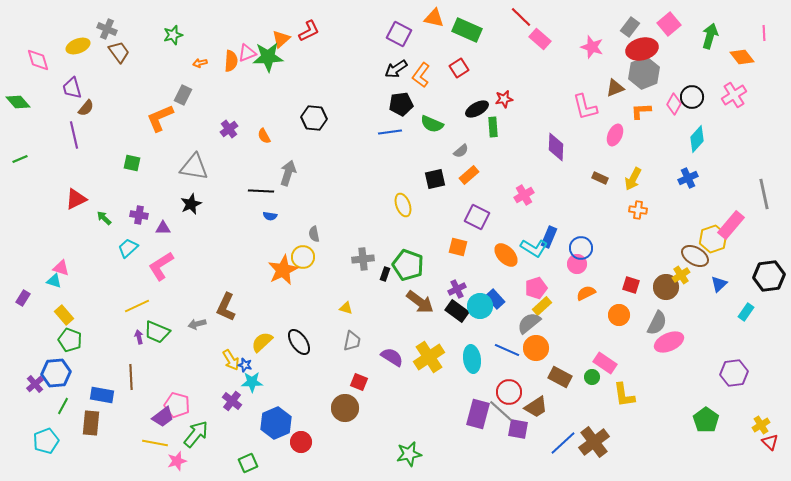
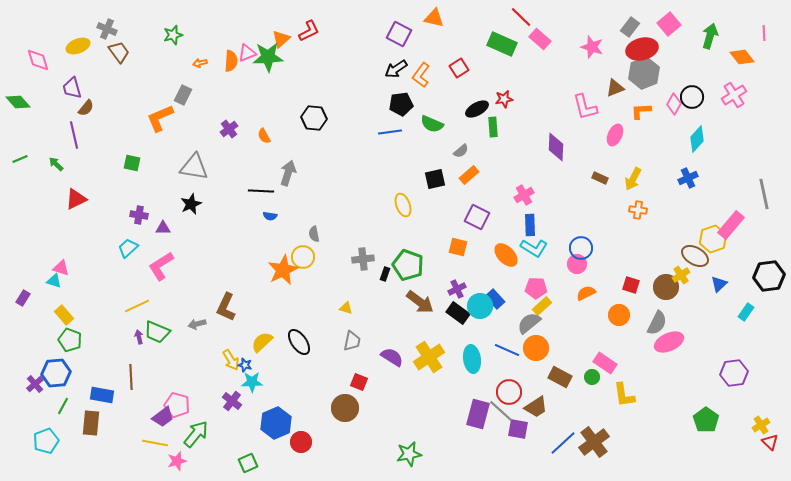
green rectangle at (467, 30): moved 35 px right, 14 px down
green arrow at (104, 218): moved 48 px left, 54 px up
blue rectangle at (549, 237): moved 19 px left, 12 px up; rotated 25 degrees counterclockwise
pink pentagon at (536, 288): rotated 20 degrees clockwise
black rectangle at (457, 311): moved 1 px right, 2 px down
